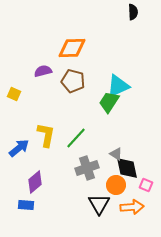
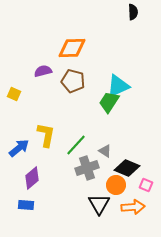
green line: moved 7 px down
gray triangle: moved 11 px left, 3 px up
black diamond: rotated 55 degrees counterclockwise
purple diamond: moved 3 px left, 4 px up
orange arrow: moved 1 px right
